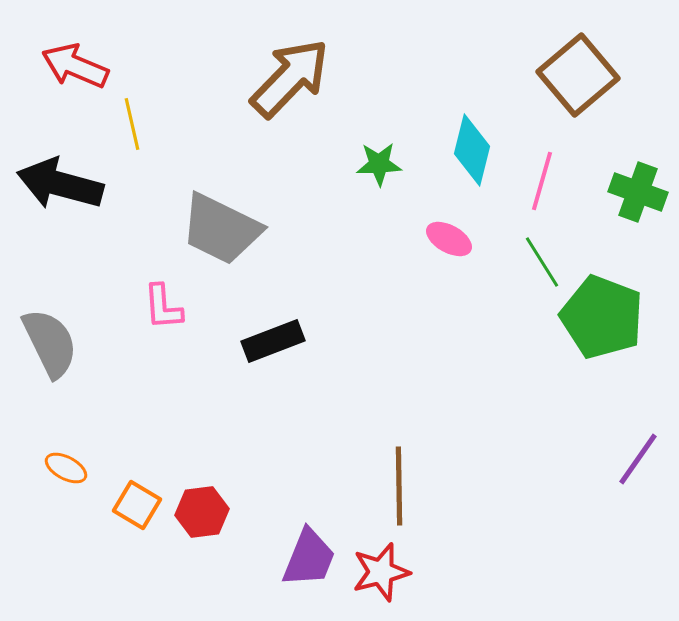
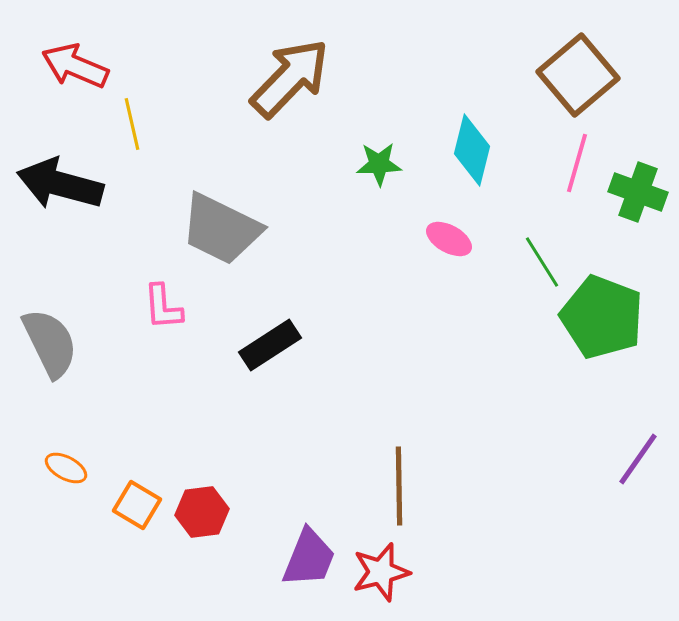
pink line: moved 35 px right, 18 px up
black rectangle: moved 3 px left, 4 px down; rotated 12 degrees counterclockwise
